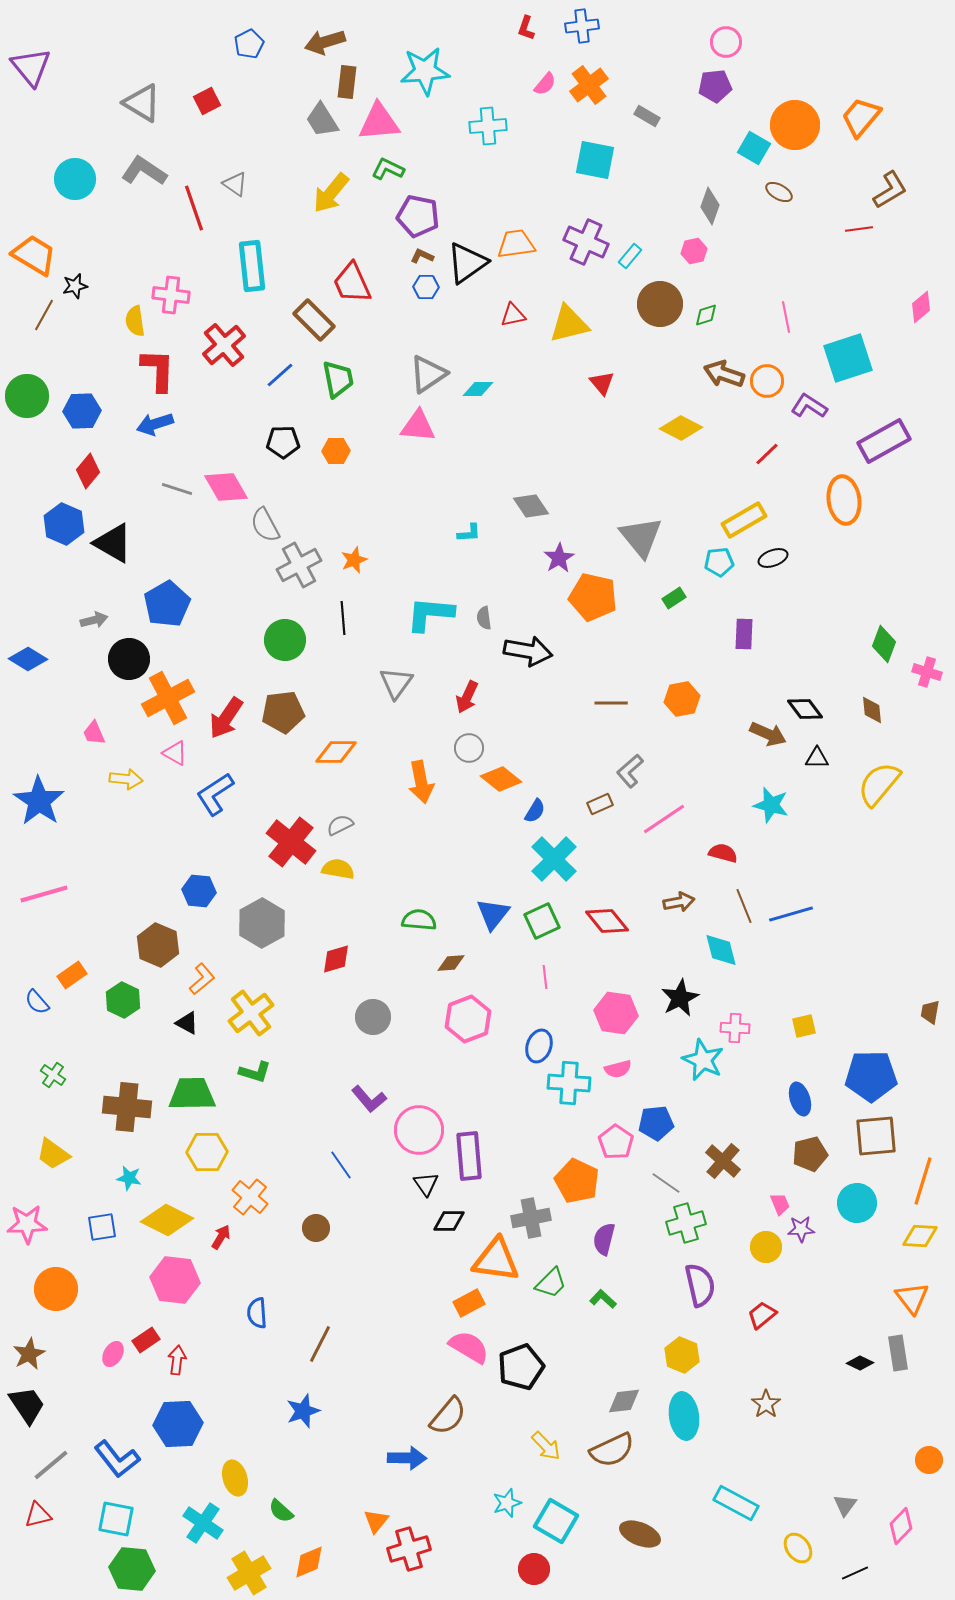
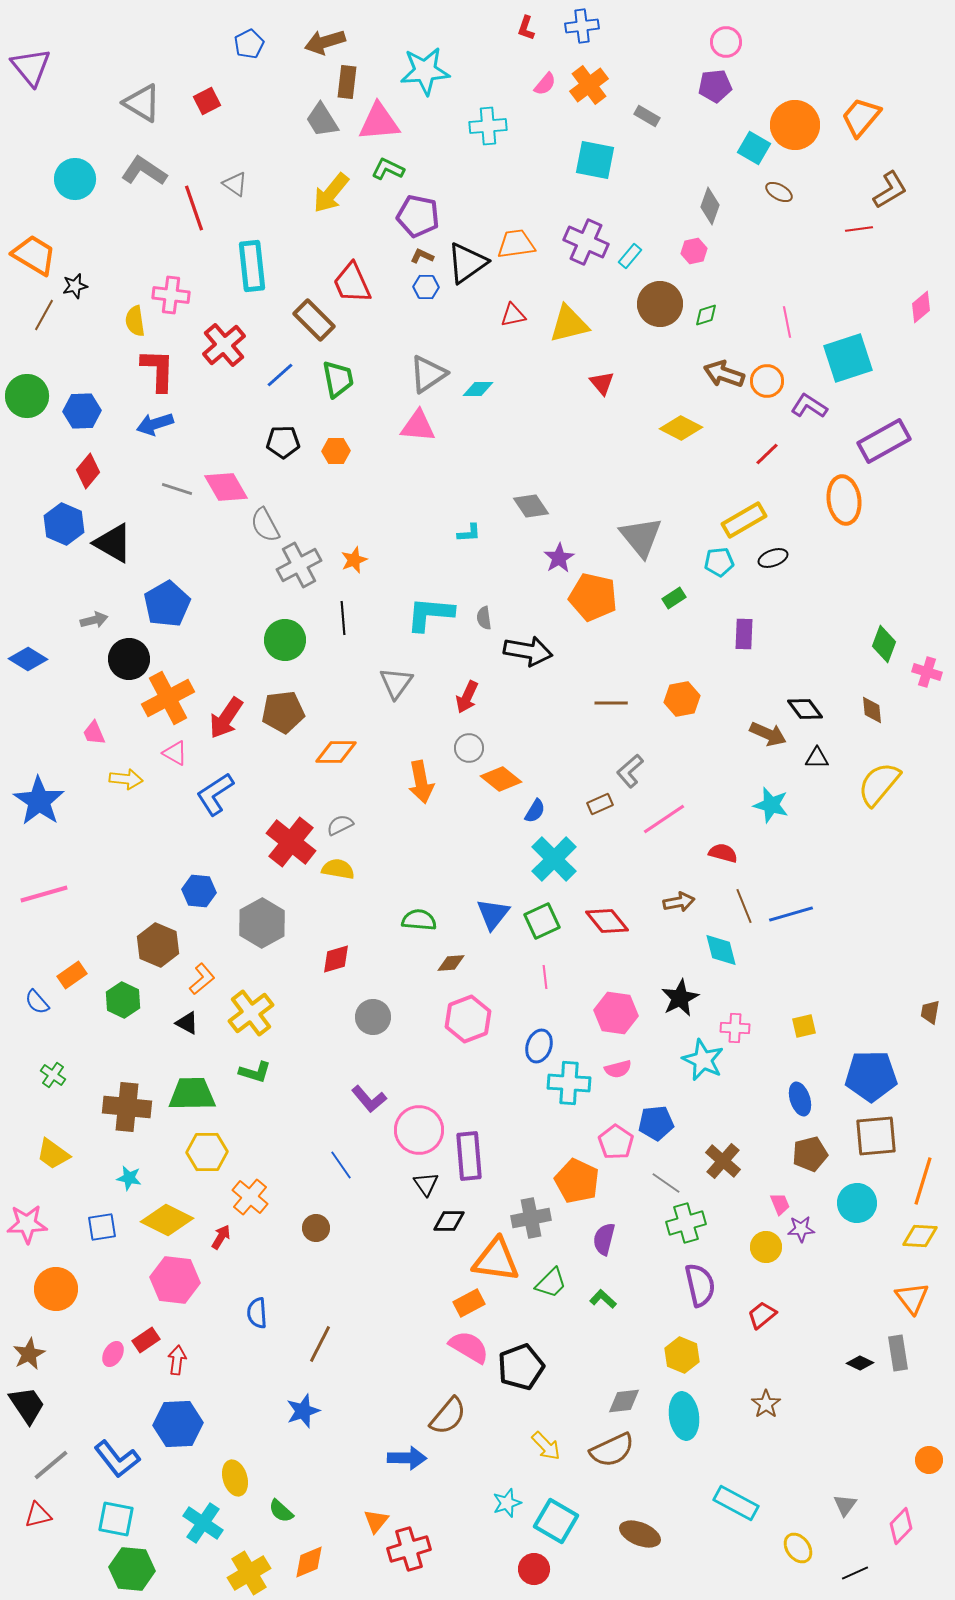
pink line at (786, 317): moved 1 px right, 5 px down
